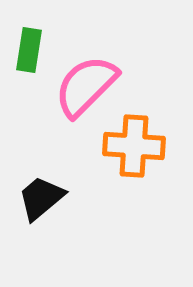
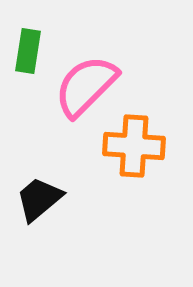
green rectangle: moved 1 px left, 1 px down
black trapezoid: moved 2 px left, 1 px down
